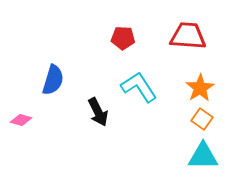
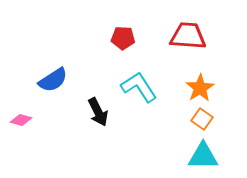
blue semicircle: rotated 40 degrees clockwise
